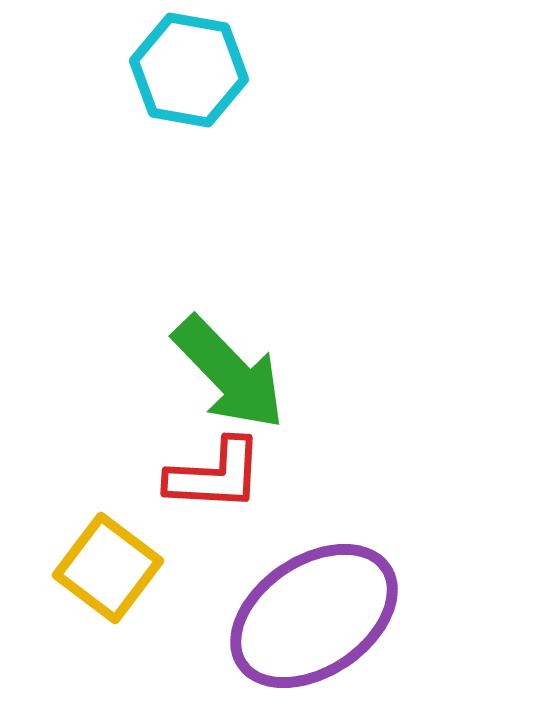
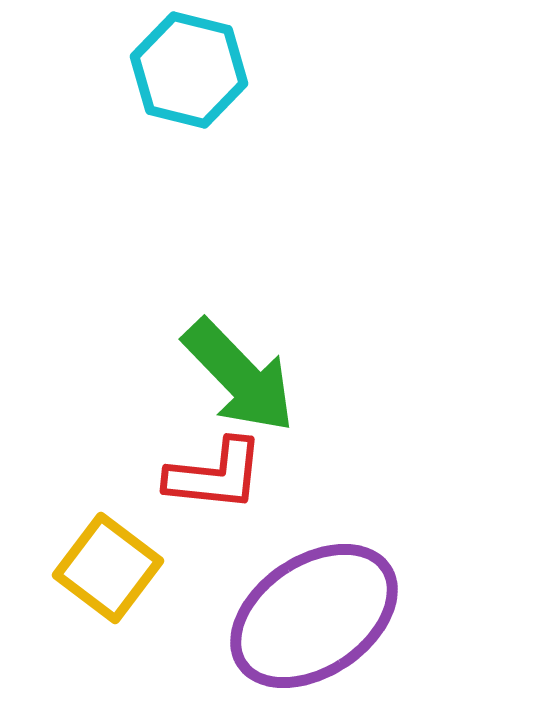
cyan hexagon: rotated 4 degrees clockwise
green arrow: moved 10 px right, 3 px down
red L-shape: rotated 3 degrees clockwise
